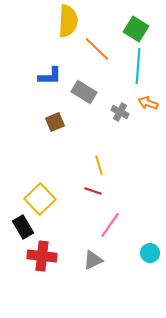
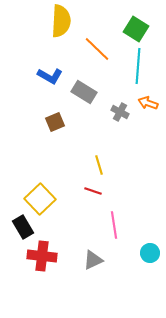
yellow semicircle: moved 7 px left
blue L-shape: rotated 30 degrees clockwise
pink line: moved 4 px right; rotated 44 degrees counterclockwise
